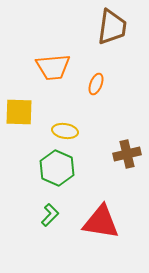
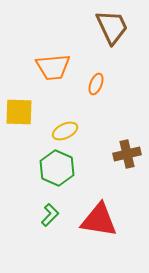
brown trapezoid: rotated 33 degrees counterclockwise
yellow ellipse: rotated 35 degrees counterclockwise
red triangle: moved 2 px left, 2 px up
